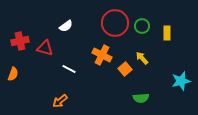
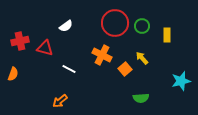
yellow rectangle: moved 2 px down
